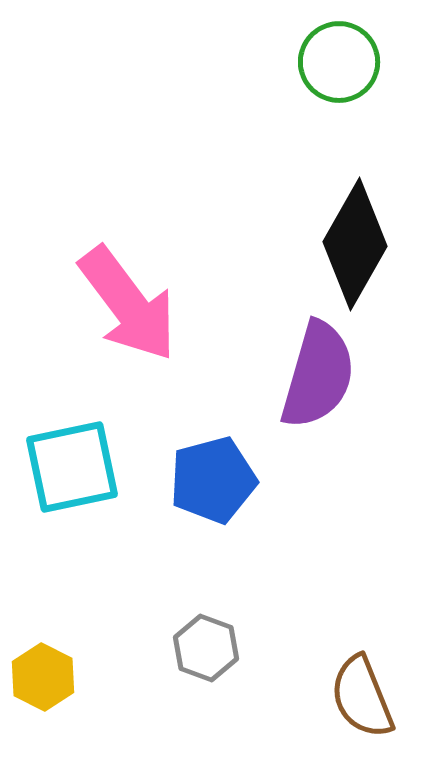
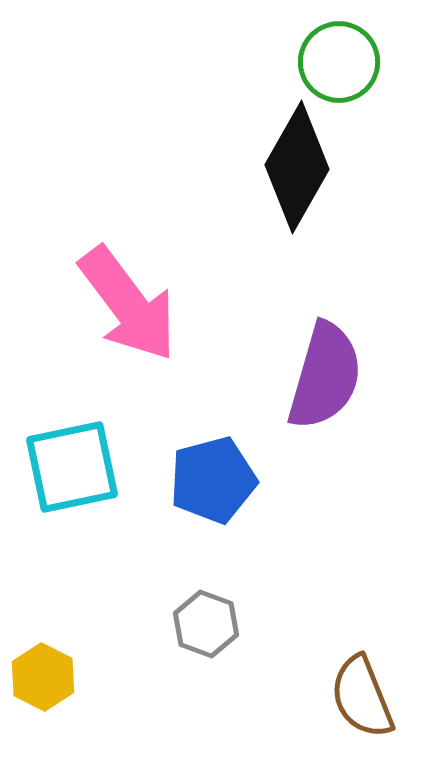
black diamond: moved 58 px left, 77 px up
purple semicircle: moved 7 px right, 1 px down
gray hexagon: moved 24 px up
